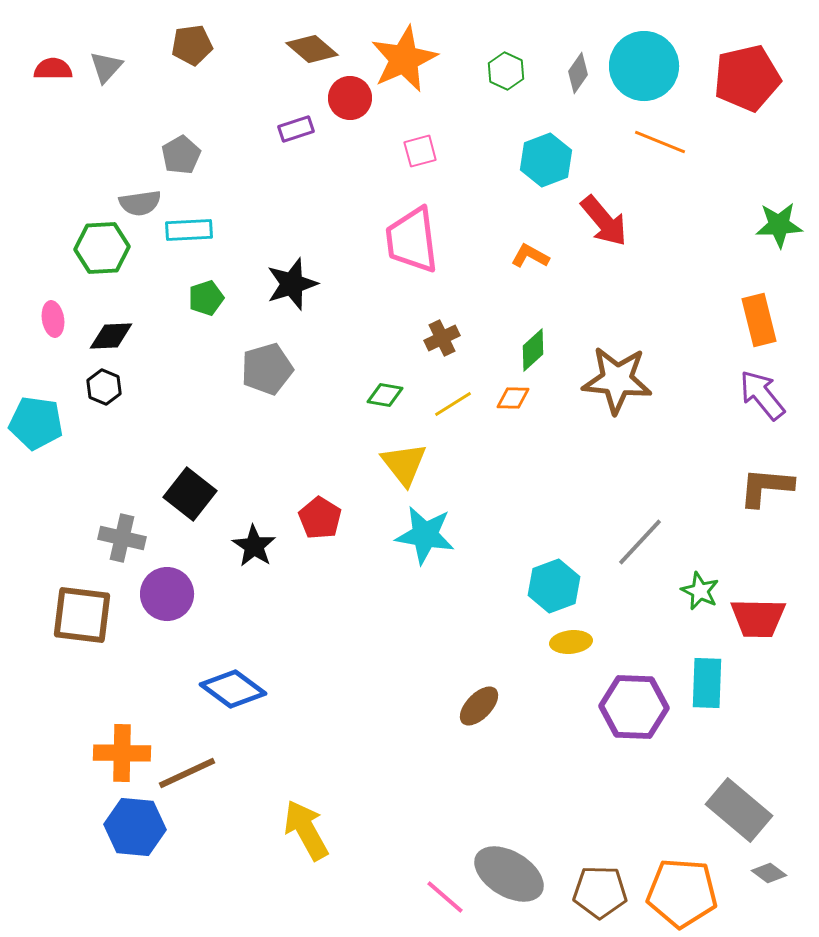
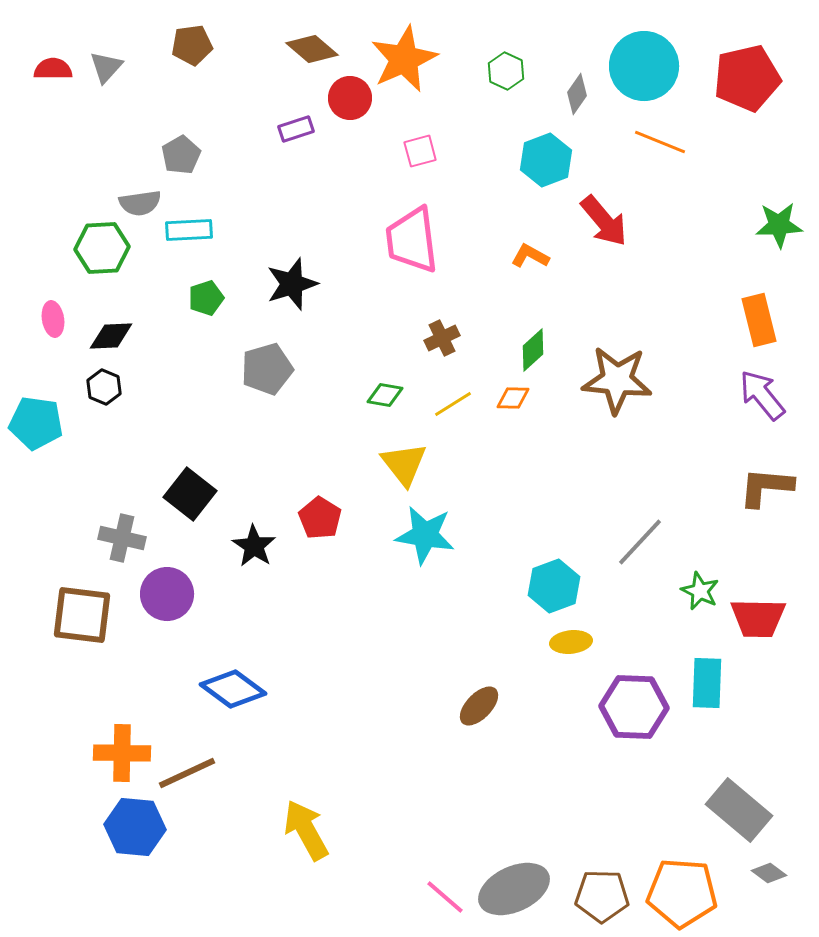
gray diamond at (578, 73): moved 1 px left, 21 px down
gray ellipse at (509, 874): moved 5 px right, 15 px down; rotated 56 degrees counterclockwise
brown pentagon at (600, 892): moved 2 px right, 4 px down
